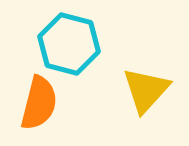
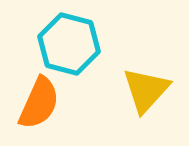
orange semicircle: rotated 10 degrees clockwise
